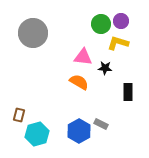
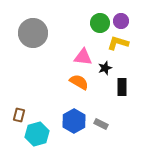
green circle: moved 1 px left, 1 px up
black star: rotated 24 degrees counterclockwise
black rectangle: moved 6 px left, 5 px up
blue hexagon: moved 5 px left, 10 px up
